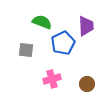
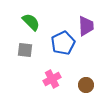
green semicircle: moved 11 px left; rotated 24 degrees clockwise
gray square: moved 1 px left
pink cross: rotated 12 degrees counterclockwise
brown circle: moved 1 px left, 1 px down
